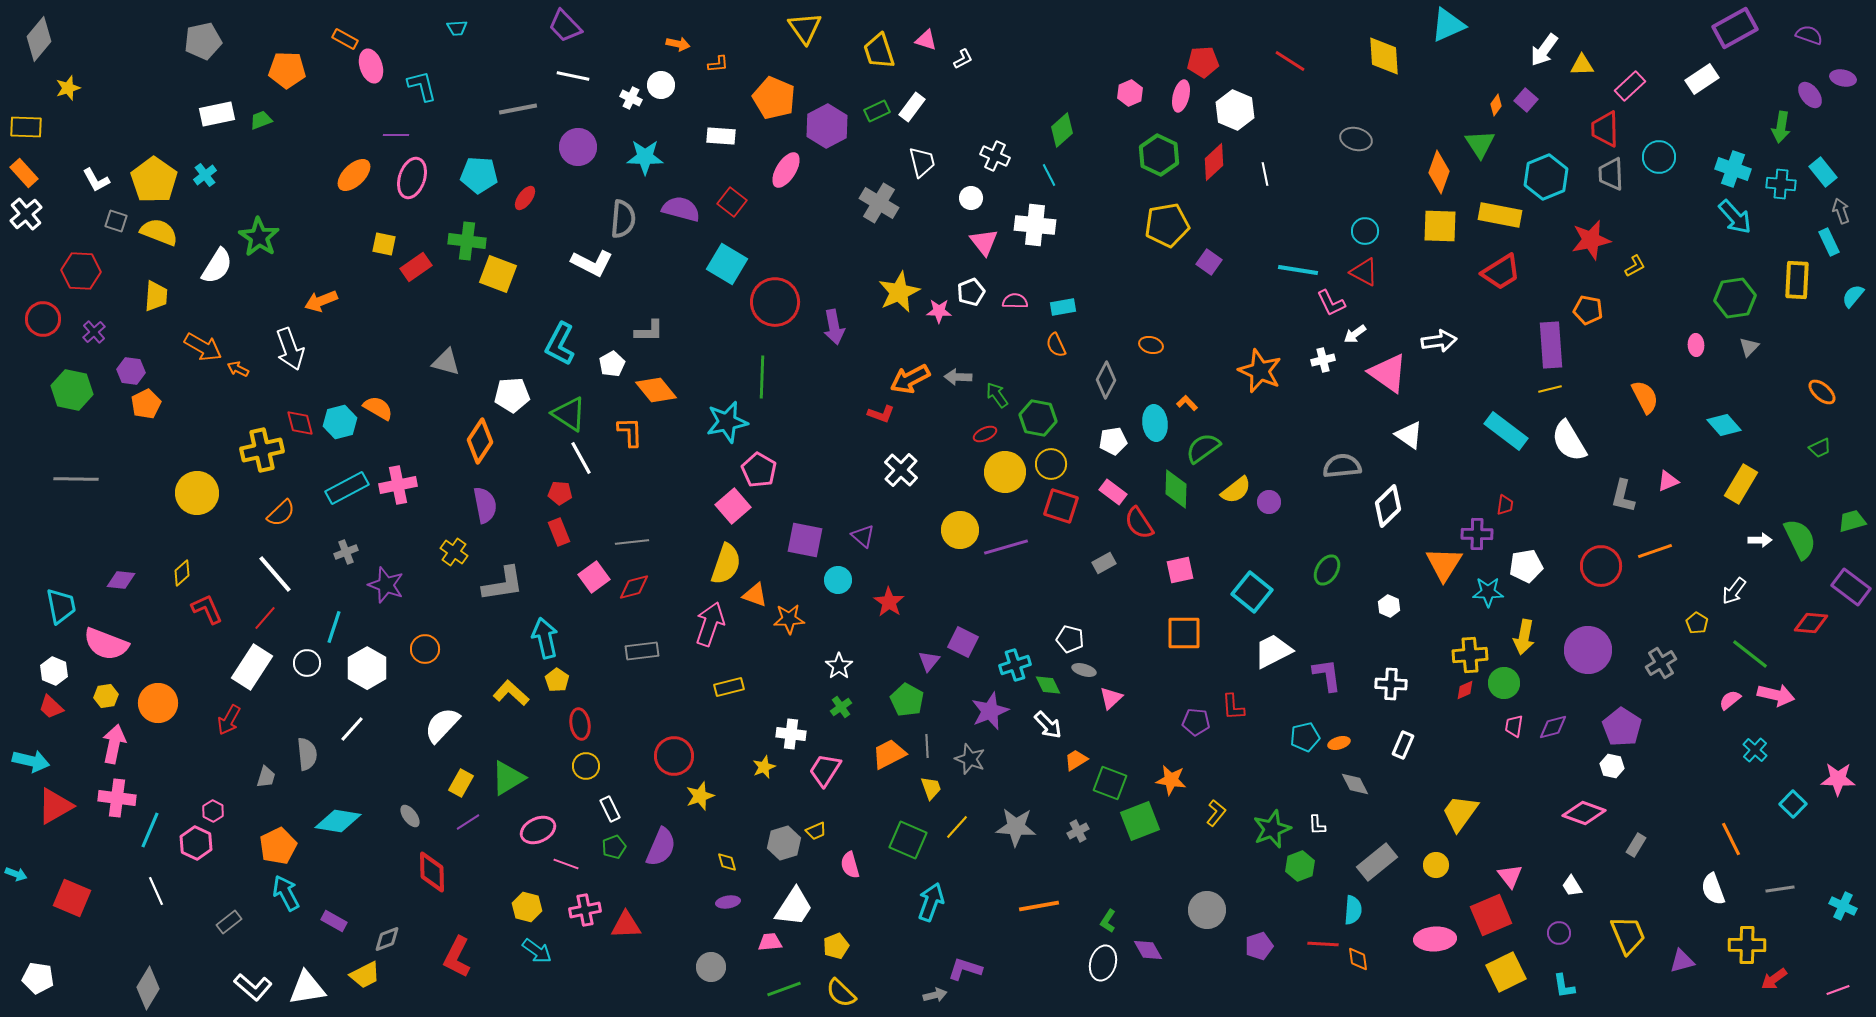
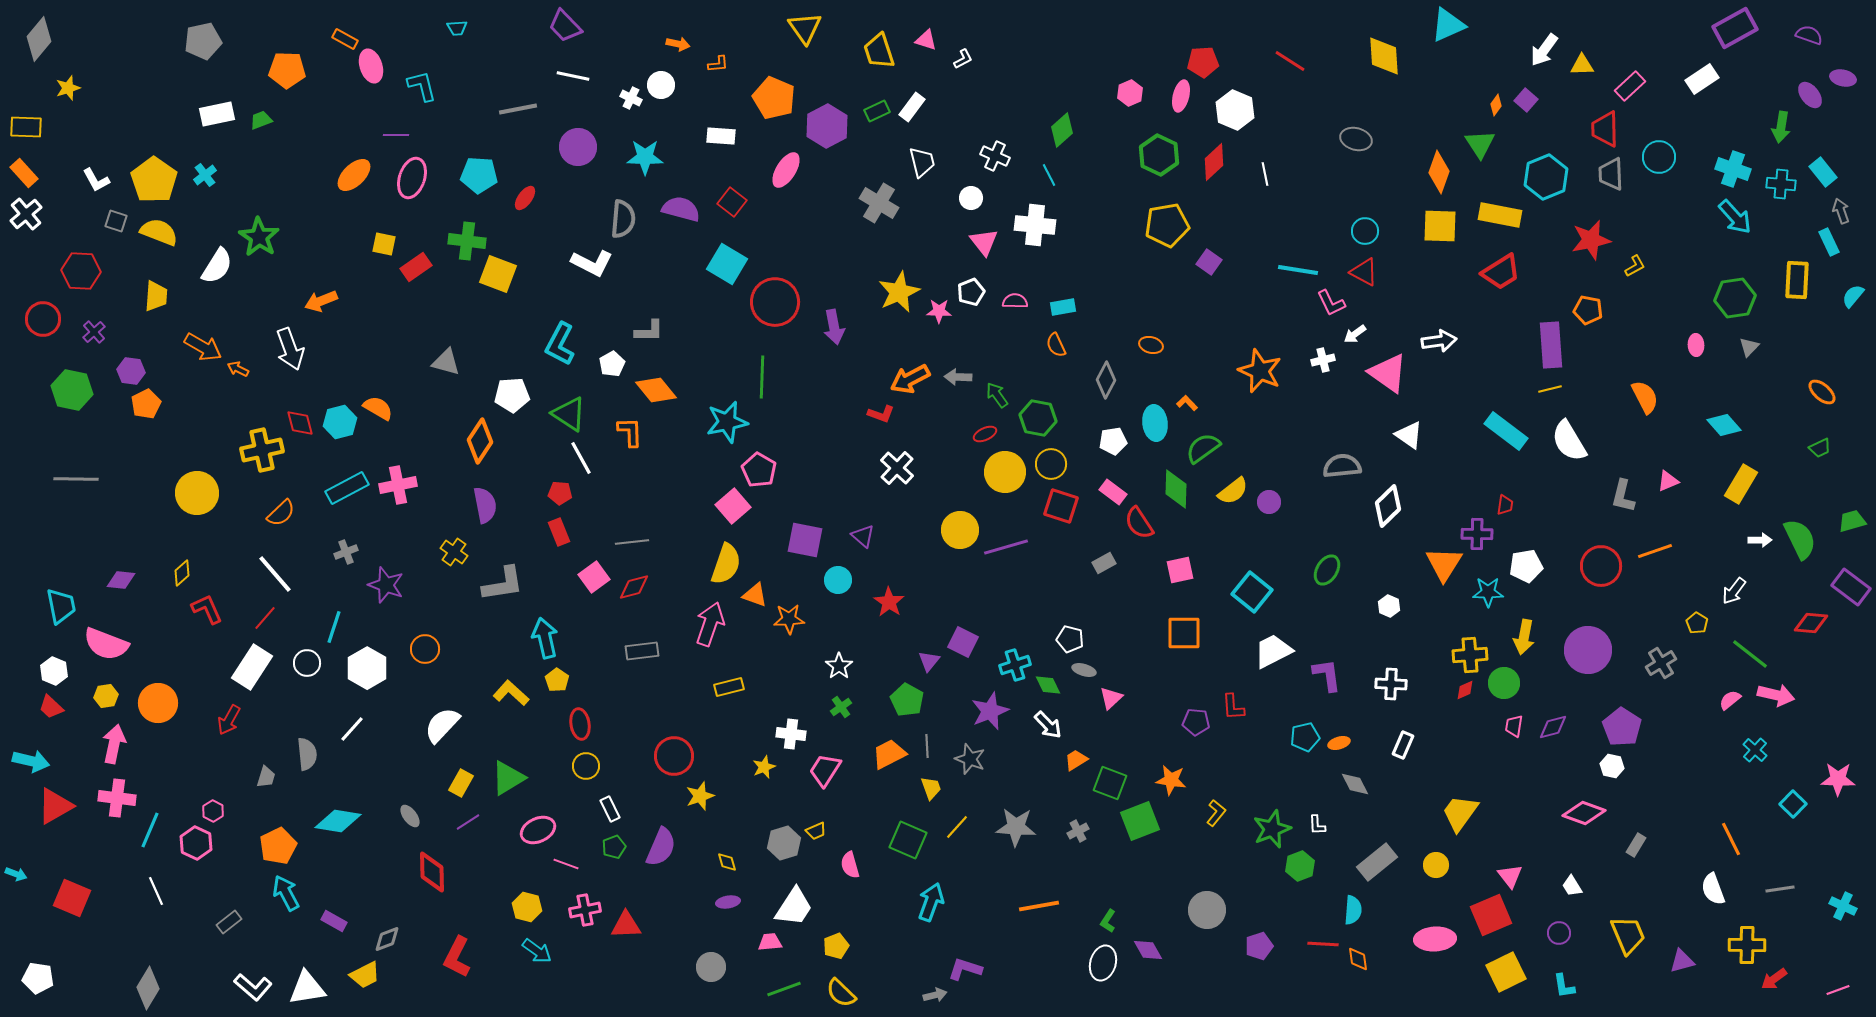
white cross at (901, 470): moved 4 px left, 2 px up
yellow semicircle at (1236, 490): moved 3 px left, 1 px down
